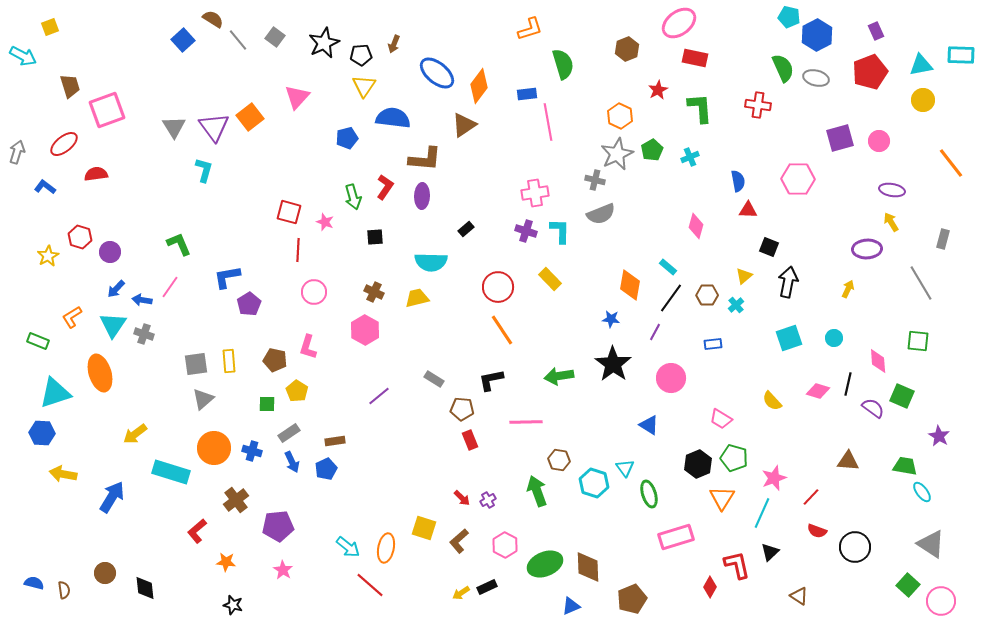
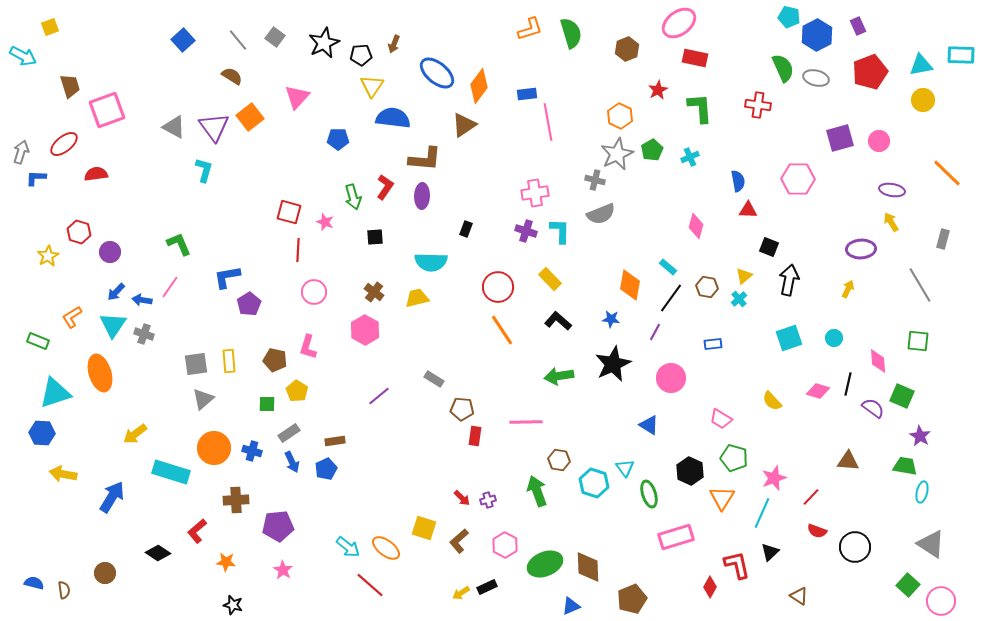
brown semicircle at (213, 19): moved 19 px right, 57 px down
purple rectangle at (876, 31): moved 18 px left, 5 px up
green semicircle at (563, 64): moved 8 px right, 31 px up
yellow triangle at (364, 86): moved 8 px right
gray triangle at (174, 127): rotated 30 degrees counterclockwise
blue pentagon at (347, 138): moved 9 px left, 1 px down; rotated 15 degrees clockwise
gray arrow at (17, 152): moved 4 px right
orange line at (951, 163): moved 4 px left, 10 px down; rotated 8 degrees counterclockwise
blue L-shape at (45, 187): moved 9 px left, 9 px up; rotated 35 degrees counterclockwise
black rectangle at (466, 229): rotated 28 degrees counterclockwise
red hexagon at (80, 237): moved 1 px left, 5 px up
purple ellipse at (867, 249): moved 6 px left
black arrow at (788, 282): moved 1 px right, 2 px up
gray line at (921, 283): moved 1 px left, 2 px down
blue arrow at (116, 289): moved 3 px down
brown cross at (374, 292): rotated 12 degrees clockwise
brown hexagon at (707, 295): moved 8 px up; rotated 10 degrees clockwise
cyan cross at (736, 305): moved 3 px right, 6 px up
black star at (613, 364): rotated 12 degrees clockwise
black L-shape at (491, 380): moved 67 px right, 59 px up; rotated 52 degrees clockwise
purple star at (939, 436): moved 19 px left
red rectangle at (470, 440): moved 5 px right, 4 px up; rotated 30 degrees clockwise
black hexagon at (698, 464): moved 8 px left, 7 px down; rotated 12 degrees counterclockwise
cyan ellipse at (922, 492): rotated 50 degrees clockwise
brown cross at (236, 500): rotated 35 degrees clockwise
purple cross at (488, 500): rotated 14 degrees clockwise
orange ellipse at (386, 548): rotated 64 degrees counterclockwise
black diamond at (145, 588): moved 13 px right, 35 px up; rotated 50 degrees counterclockwise
